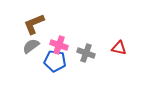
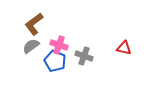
brown L-shape: rotated 15 degrees counterclockwise
red triangle: moved 5 px right
gray cross: moved 2 px left, 3 px down
blue pentagon: rotated 15 degrees clockwise
